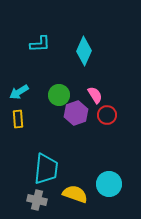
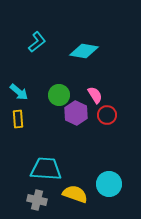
cyan L-shape: moved 3 px left, 2 px up; rotated 35 degrees counterclockwise
cyan diamond: rotated 76 degrees clockwise
cyan arrow: rotated 108 degrees counterclockwise
purple hexagon: rotated 15 degrees counterclockwise
cyan trapezoid: rotated 92 degrees counterclockwise
